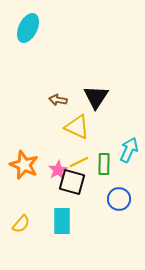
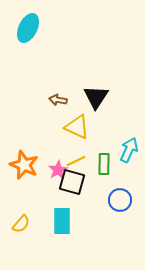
yellow line: moved 3 px left, 1 px up
blue circle: moved 1 px right, 1 px down
